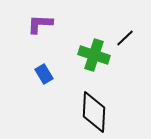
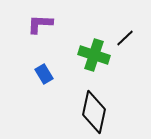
black diamond: rotated 9 degrees clockwise
